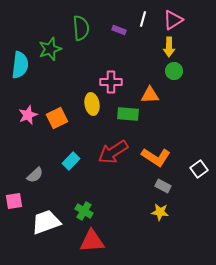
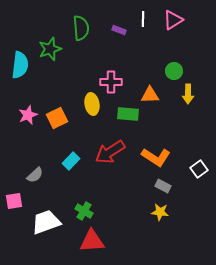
white line: rotated 14 degrees counterclockwise
yellow arrow: moved 19 px right, 47 px down
red arrow: moved 3 px left
